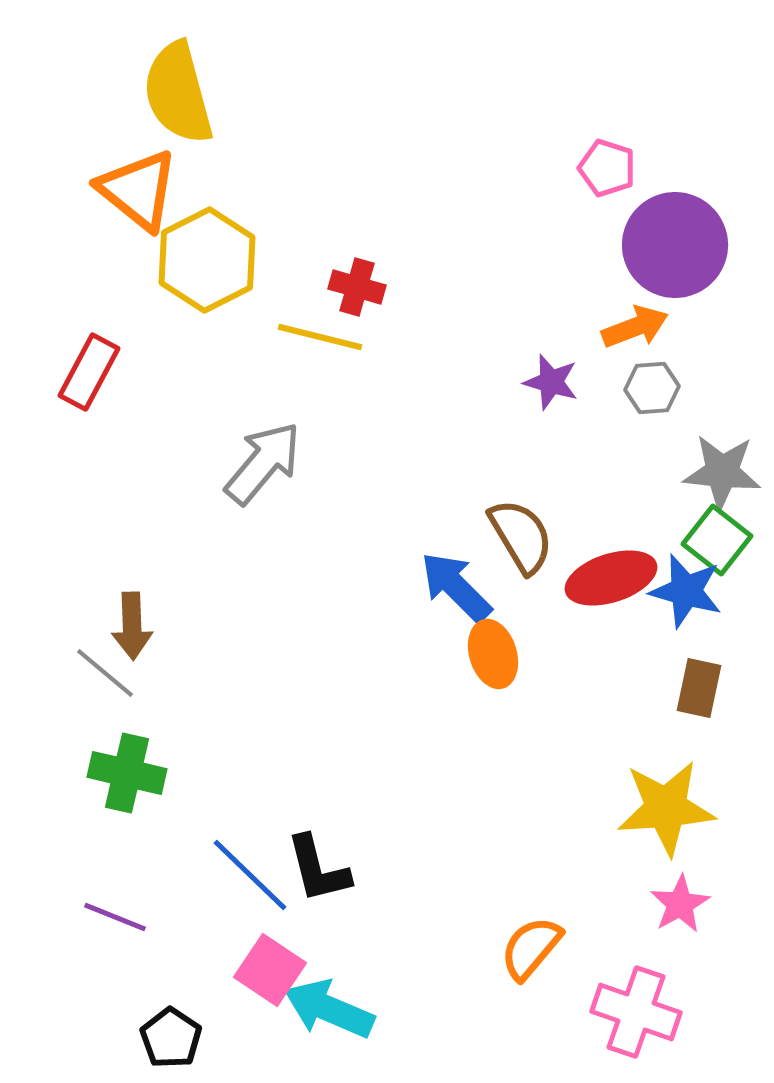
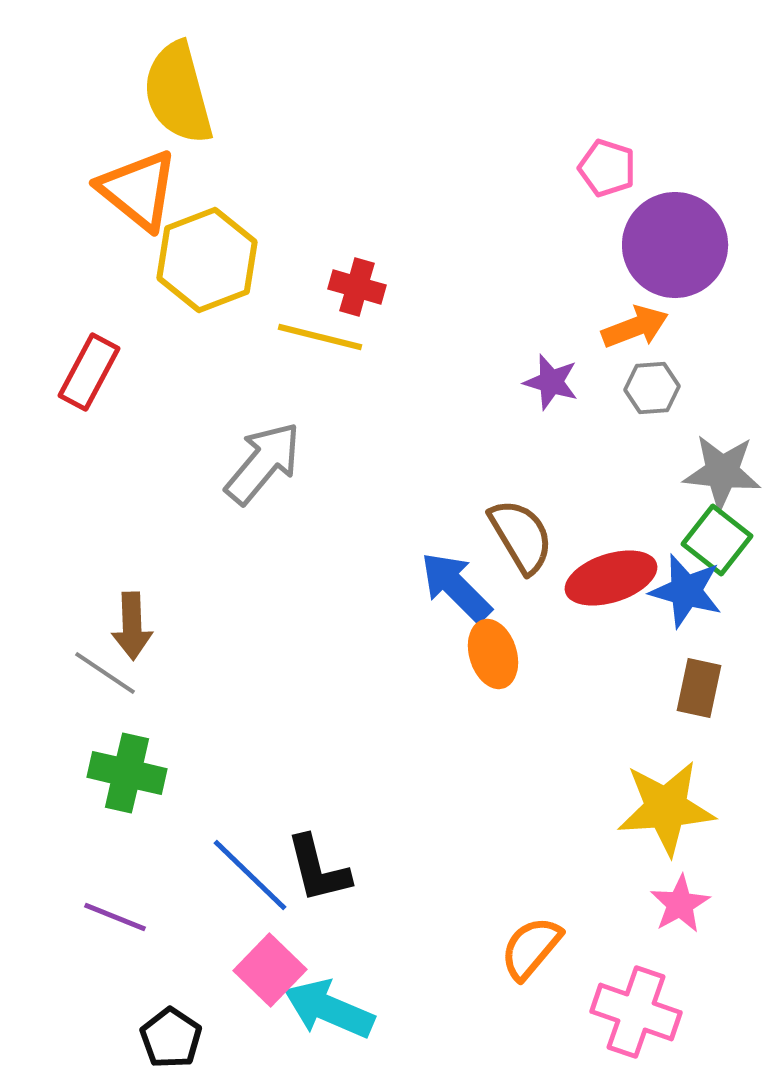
yellow hexagon: rotated 6 degrees clockwise
gray line: rotated 6 degrees counterclockwise
pink square: rotated 10 degrees clockwise
